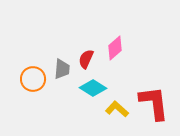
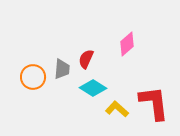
pink diamond: moved 12 px right, 4 px up
orange circle: moved 2 px up
